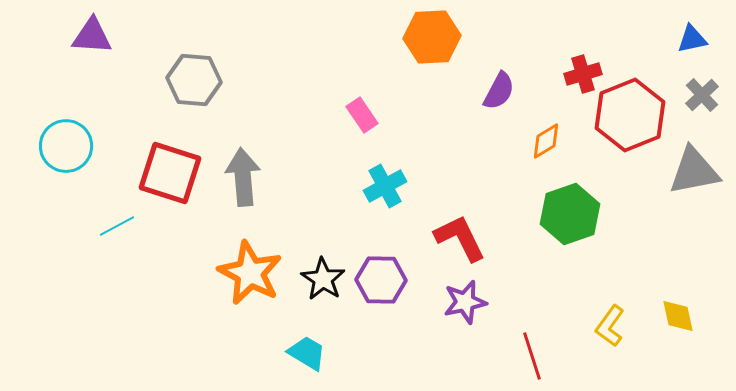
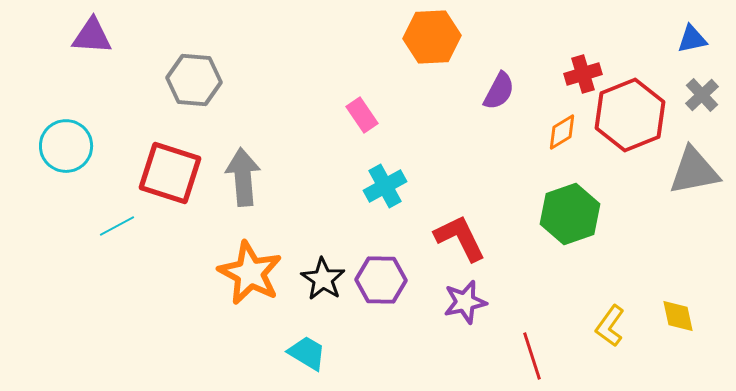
orange diamond: moved 16 px right, 9 px up
